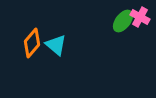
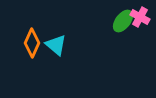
orange diamond: rotated 16 degrees counterclockwise
